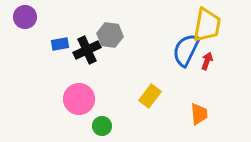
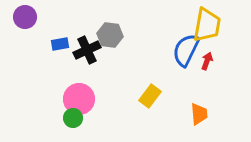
green circle: moved 29 px left, 8 px up
